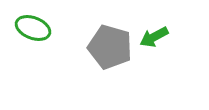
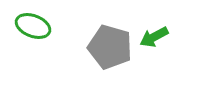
green ellipse: moved 2 px up
